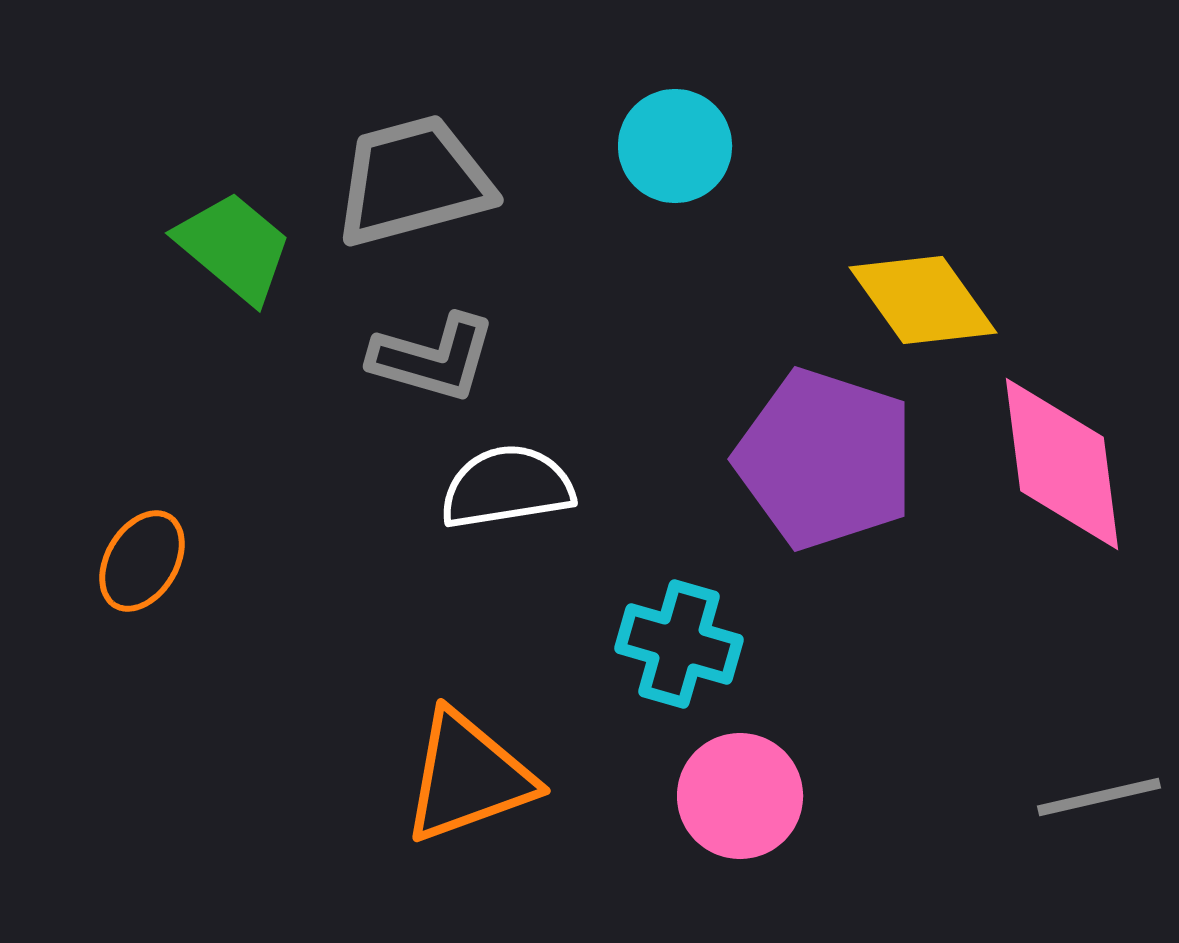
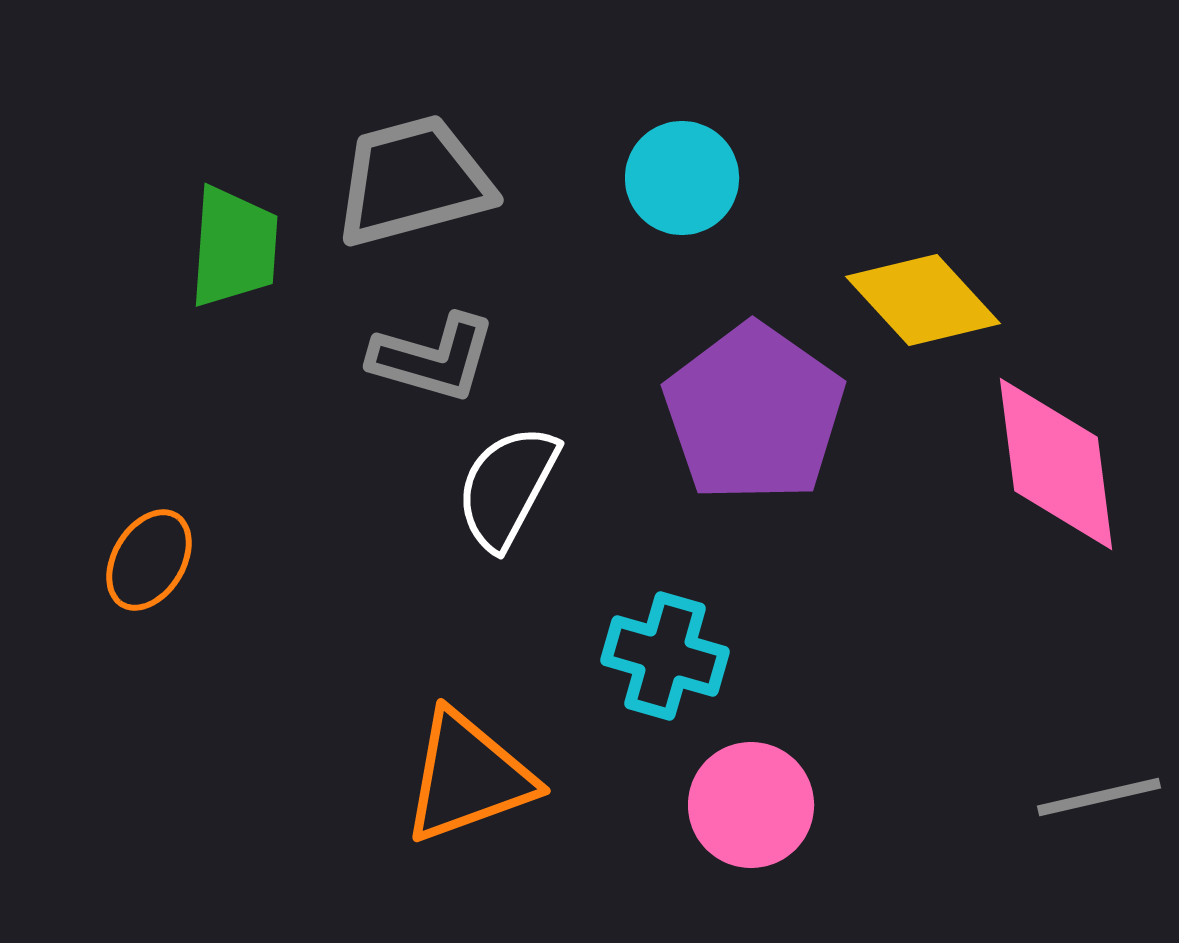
cyan circle: moved 7 px right, 32 px down
green trapezoid: rotated 54 degrees clockwise
yellow diamond: rotated 7 degrees counterclockwise
purple pentagon: moved 71 px left, 46 px up; rotated 17 degrees clockwise
pink diamond: moved 6 px left
white semicircle: rotated 53 degrees counterclockwise
orange ellipse: moved 7 px right, 1 px up
cyan cross: moved 14 px left, 12 px down
pink circle: moved 11 px right, 9 px down
